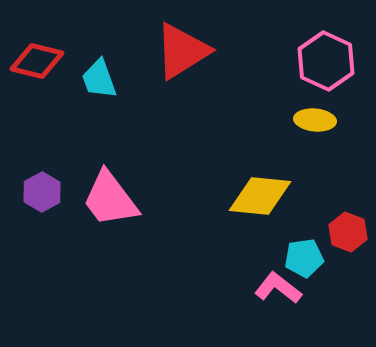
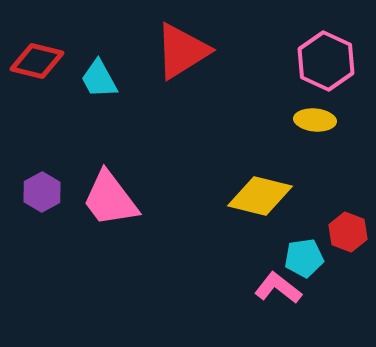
cyan trapezoid: rotated 9 degrees counterclockwise
yellow diamond: rotated 8 degrees clockwise
